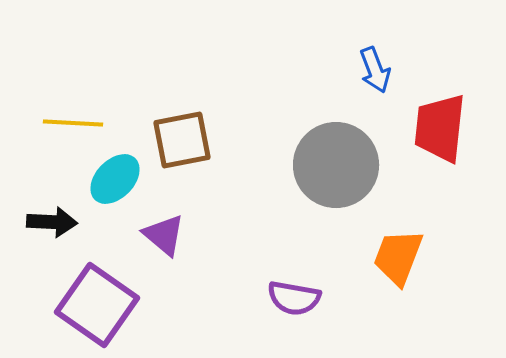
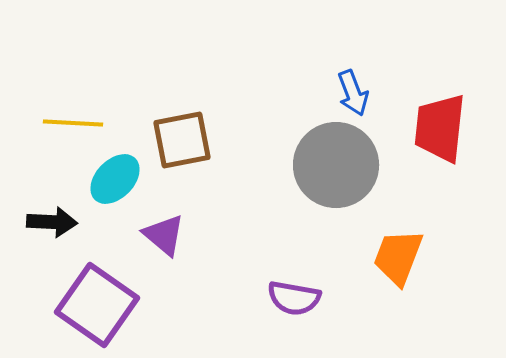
blue arrow: moved 22 px left, 23 px down
